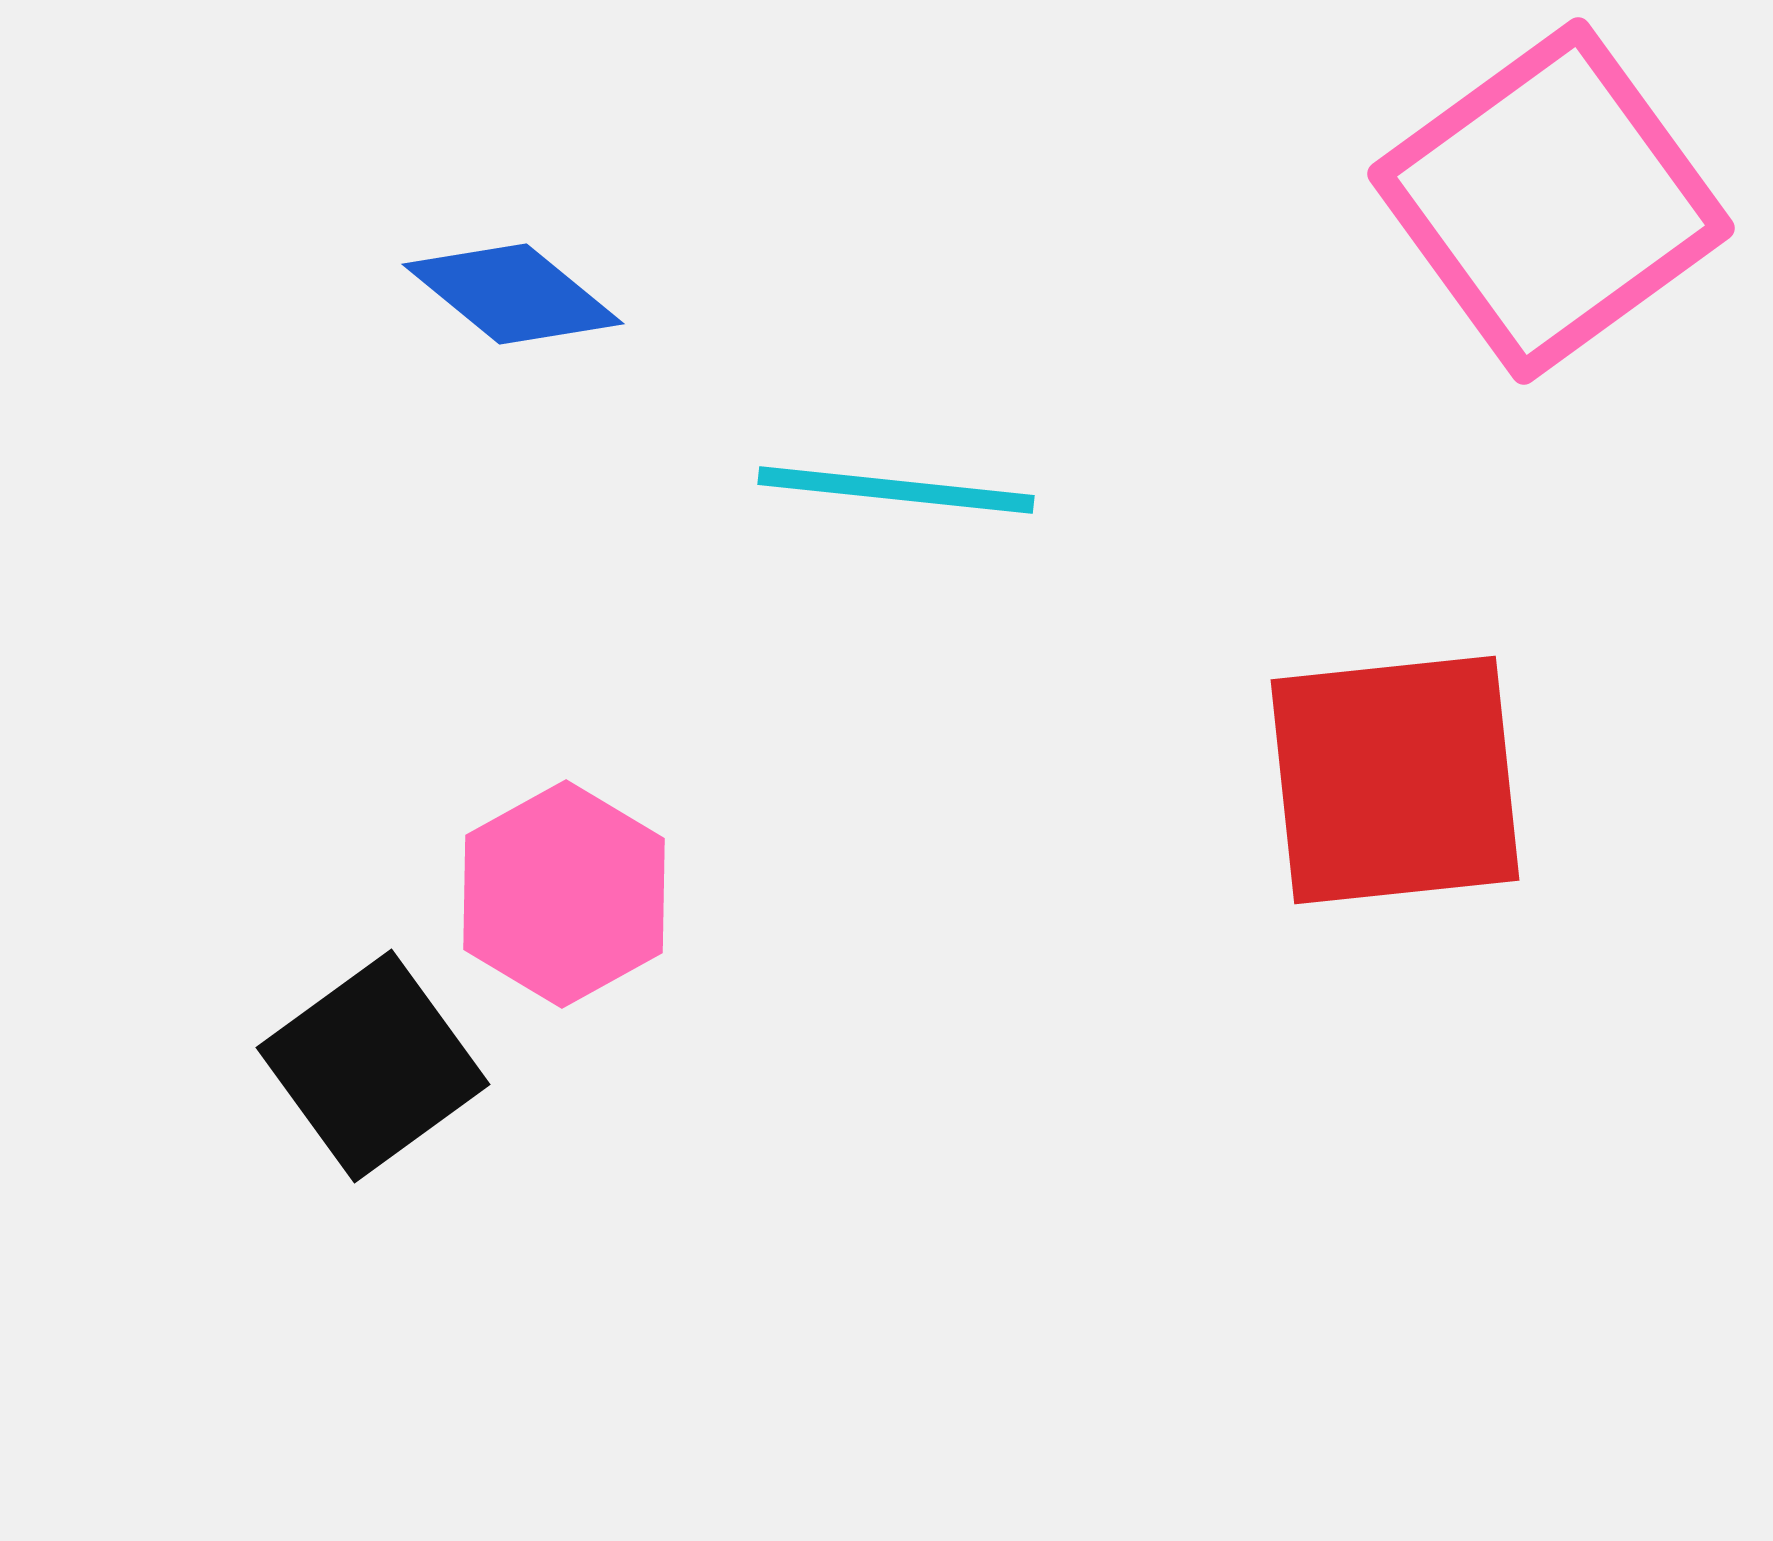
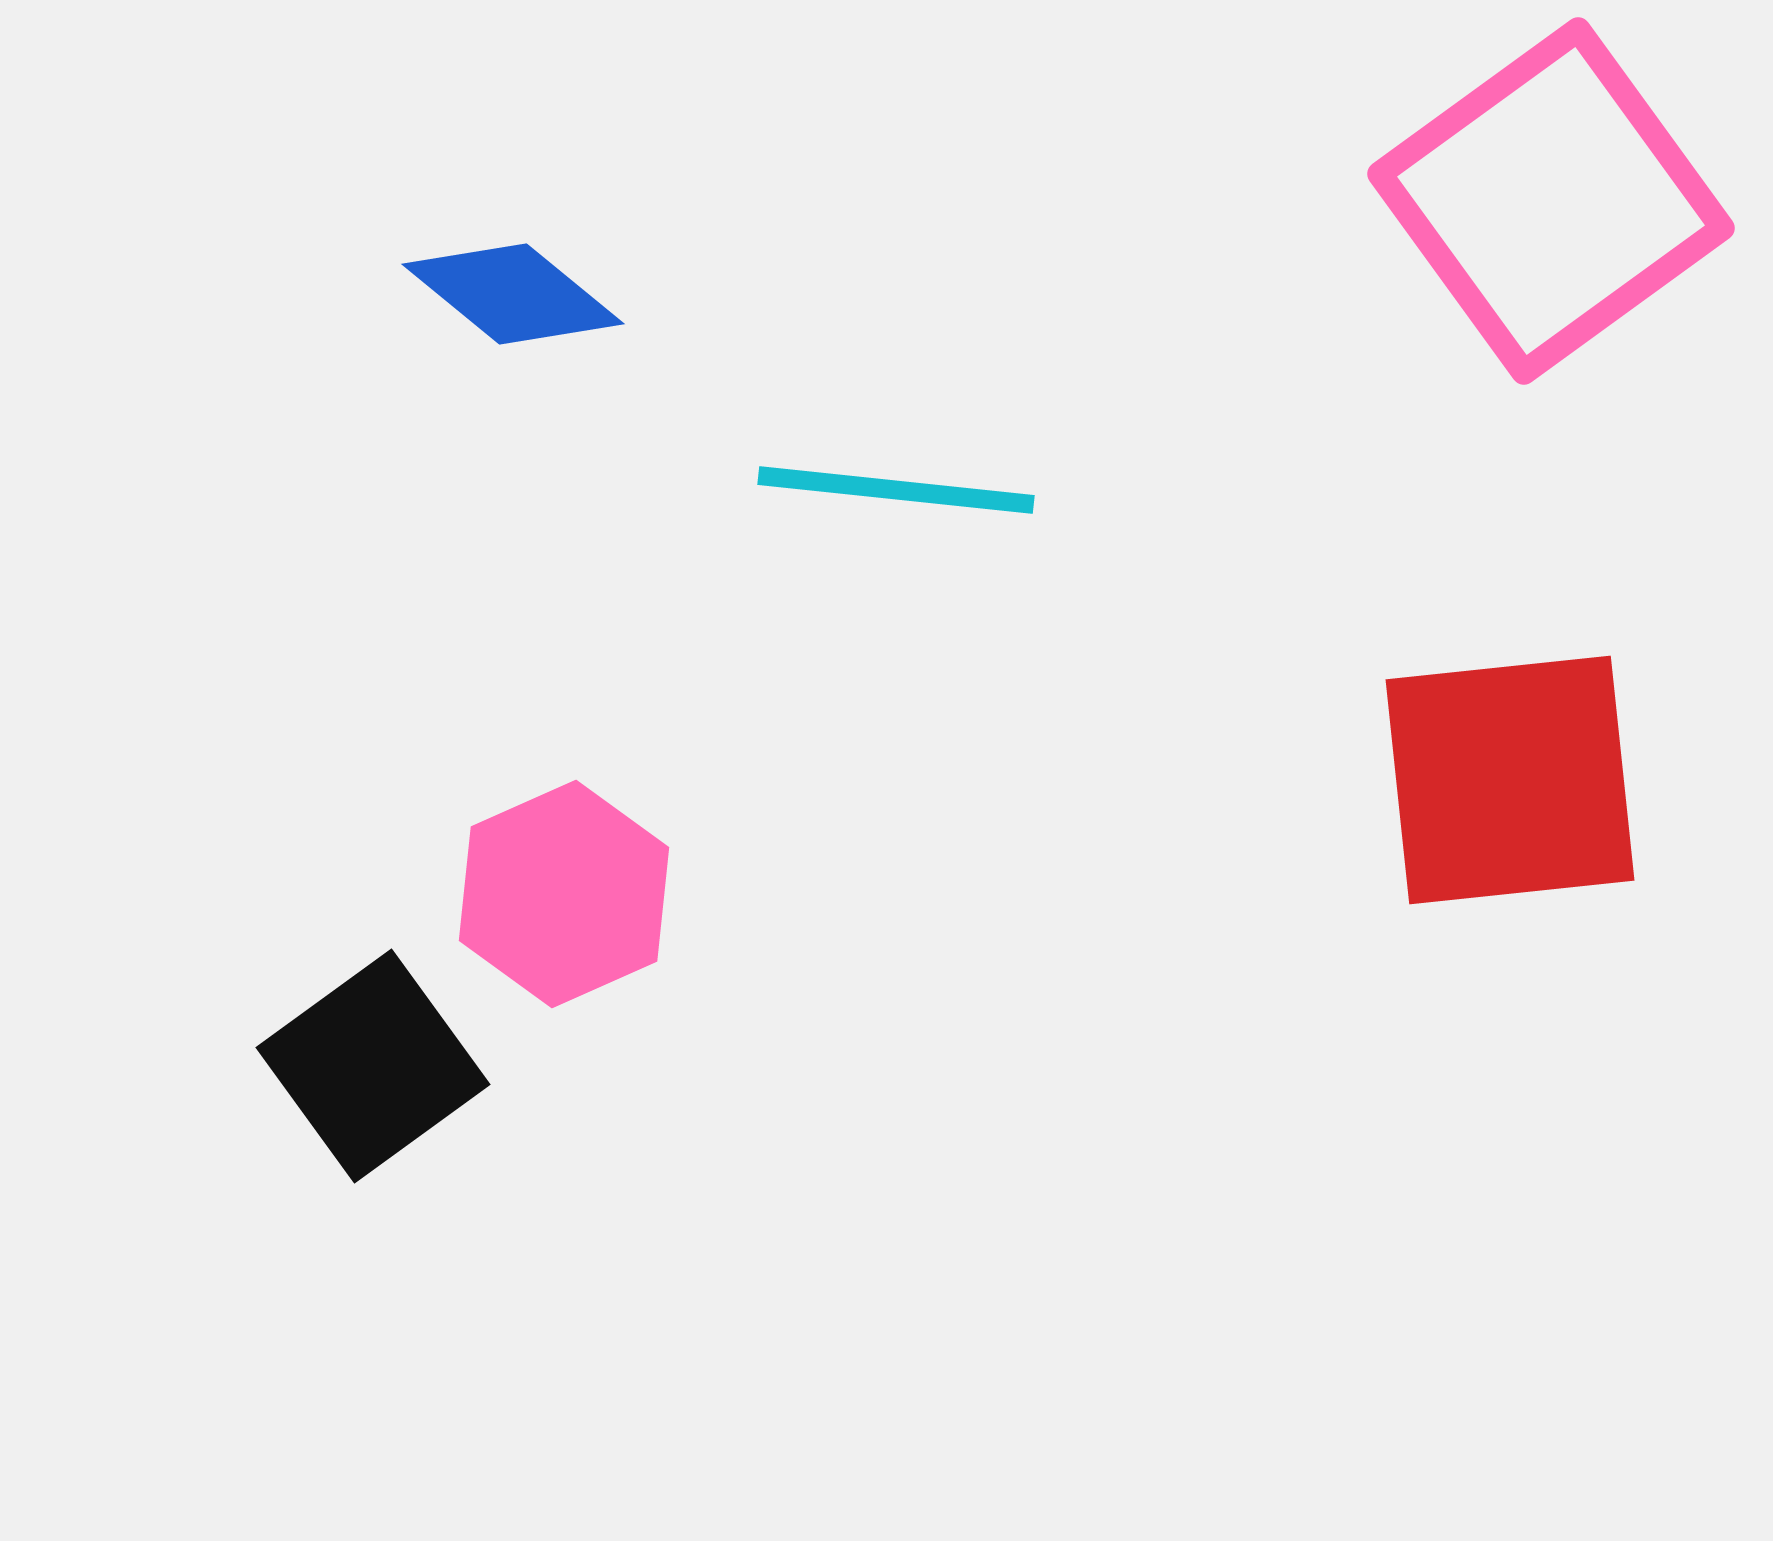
red square: moved 115 px right
pink hexagon: rotated 5 degrees clockwise
